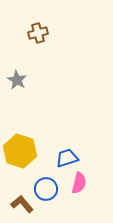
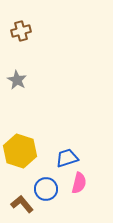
brown cross: moved 17 px left, 2 px up
